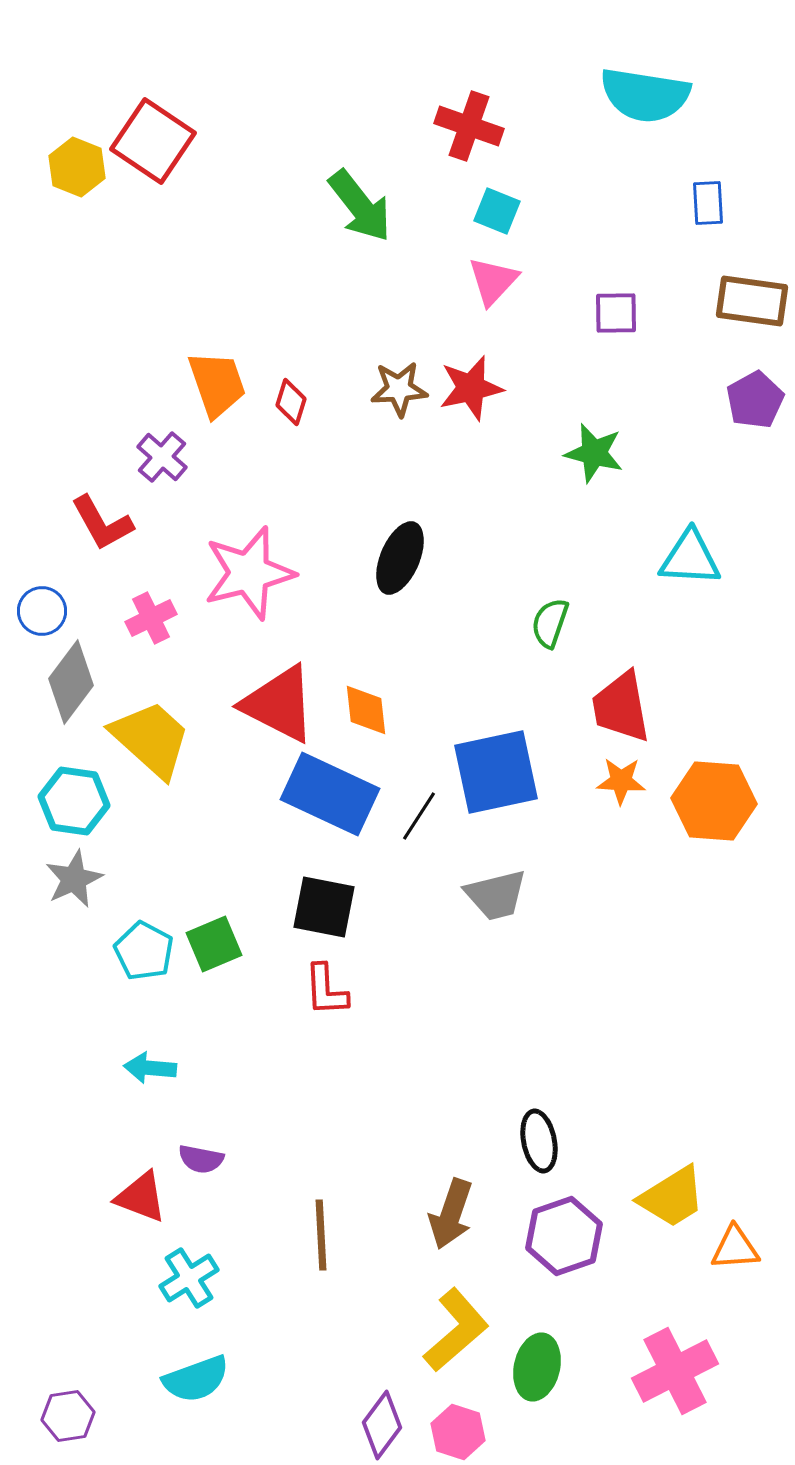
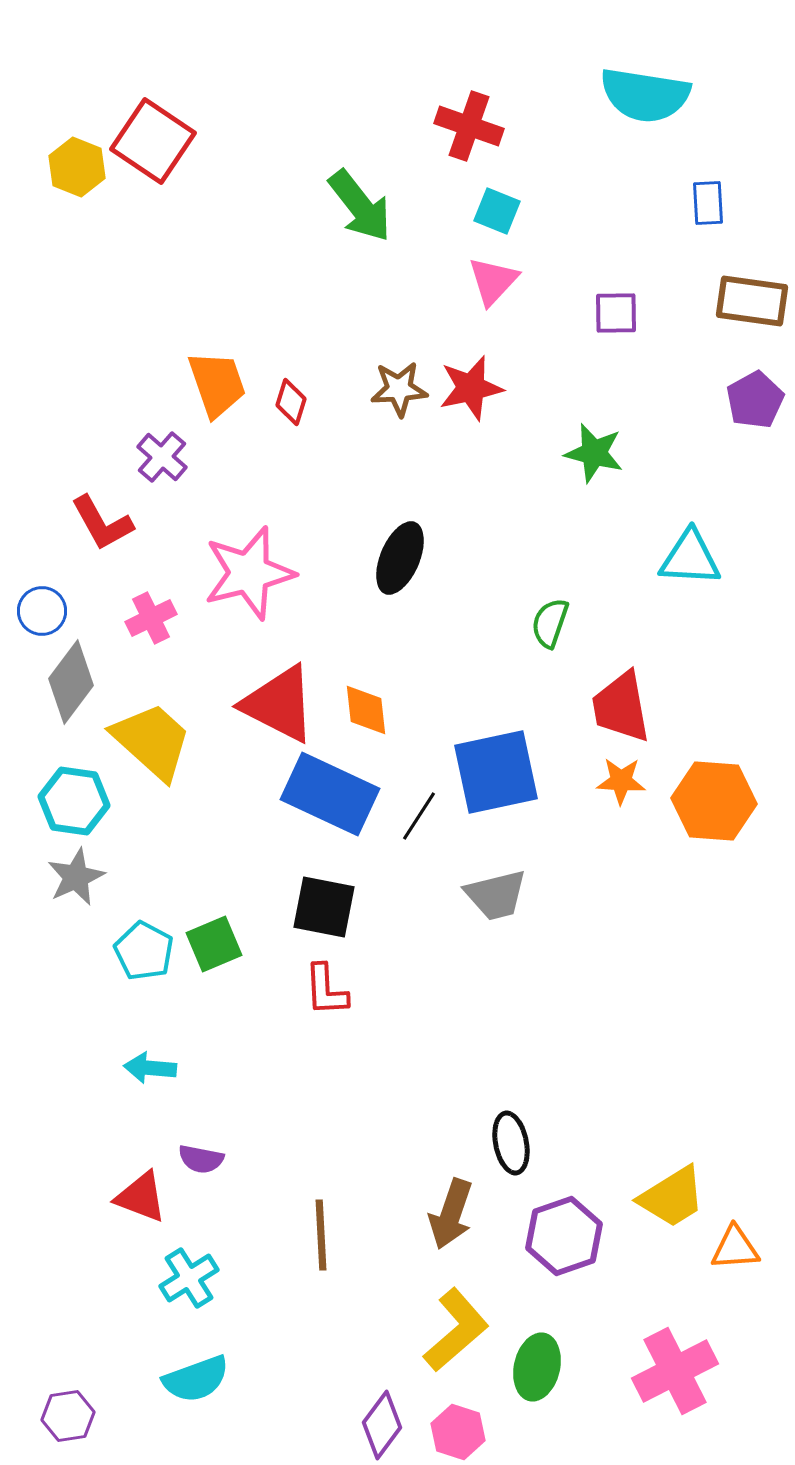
yellow trapezoid at (151, 739): moved 1 px right, 2 px down
gray star at (74, 879): moved 2 px right, 2 px up
black ellipse at (539, 1141): moved 28 px left, 2 px down
